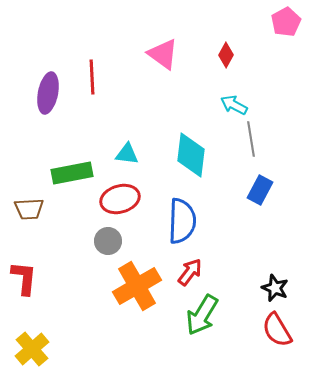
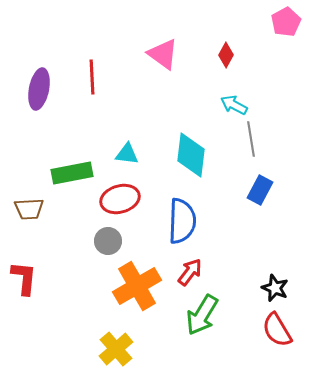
purple ellipse: moved 9 px left, 4 px up
yellow cross: moved 84 px right
